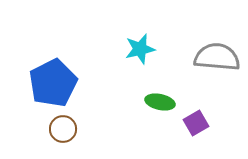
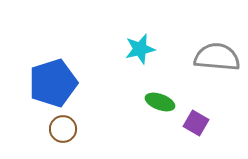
blue pentagon: rotated 9 degrees clockwise
green ellipse: rotated 8 degrees clockwise
purple square: rotated 30 degrees counterclockwise
